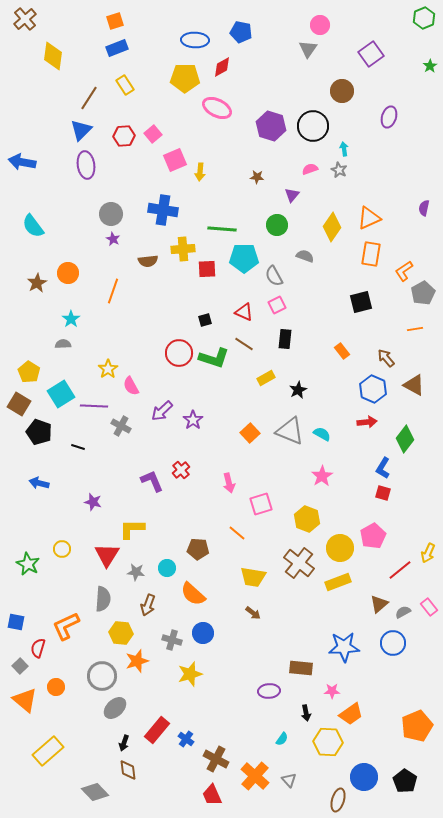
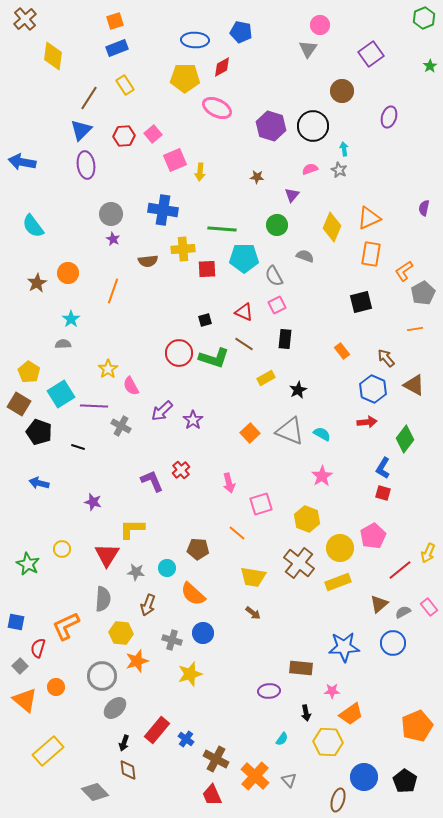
yellow diamond at (332, 227): rotated 12 degrees counterclockwise
